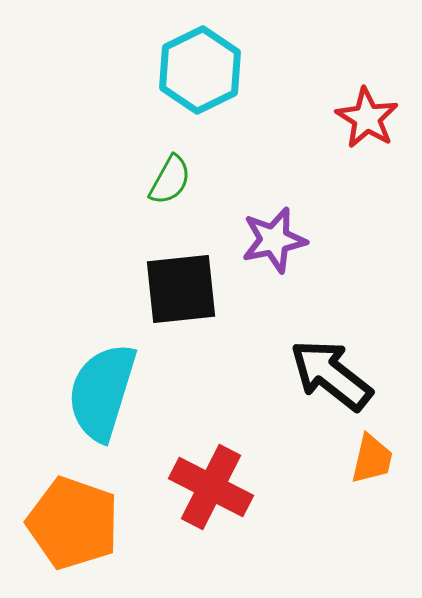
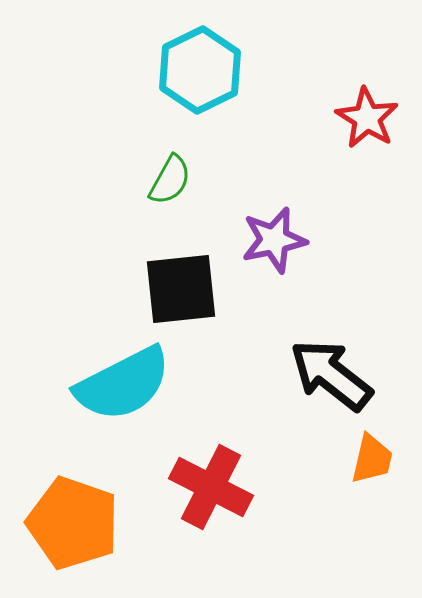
cyan semicircle: moved 21 px right, 8 px up; rotated 134 degrees counterclockwise
